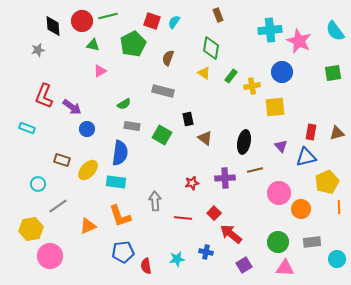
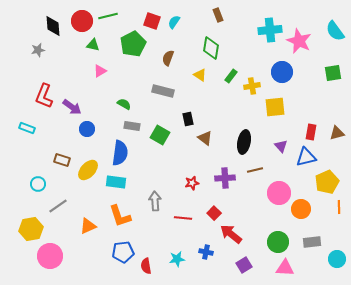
yellow triangle at (204, 73): moved 4 px left, 2 px down
green semicircle at (124, 104): rotated 120 degrees counterclockwise
green square at (162, 135): moved 2 px left
